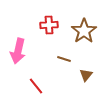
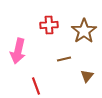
brown line: rotated 32 degrees counterclockwise
brown triangle: moved 1 px right, 1 px down
red line: rotated 18 degrees clockwise
